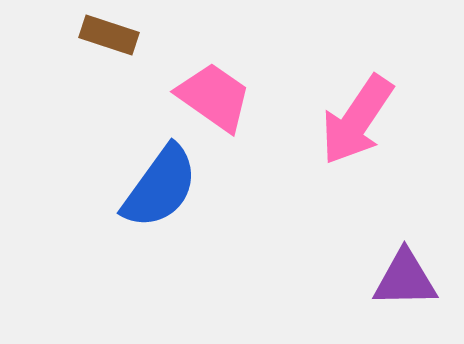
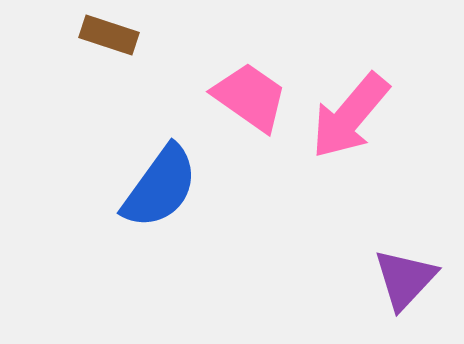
pink trapezoid: moved 36 px right
pink arrow: moved 7 px left, 4 px up; rotated 6 degrees clockwise
purple triangle: rotated 46 degrees counterclockwise
